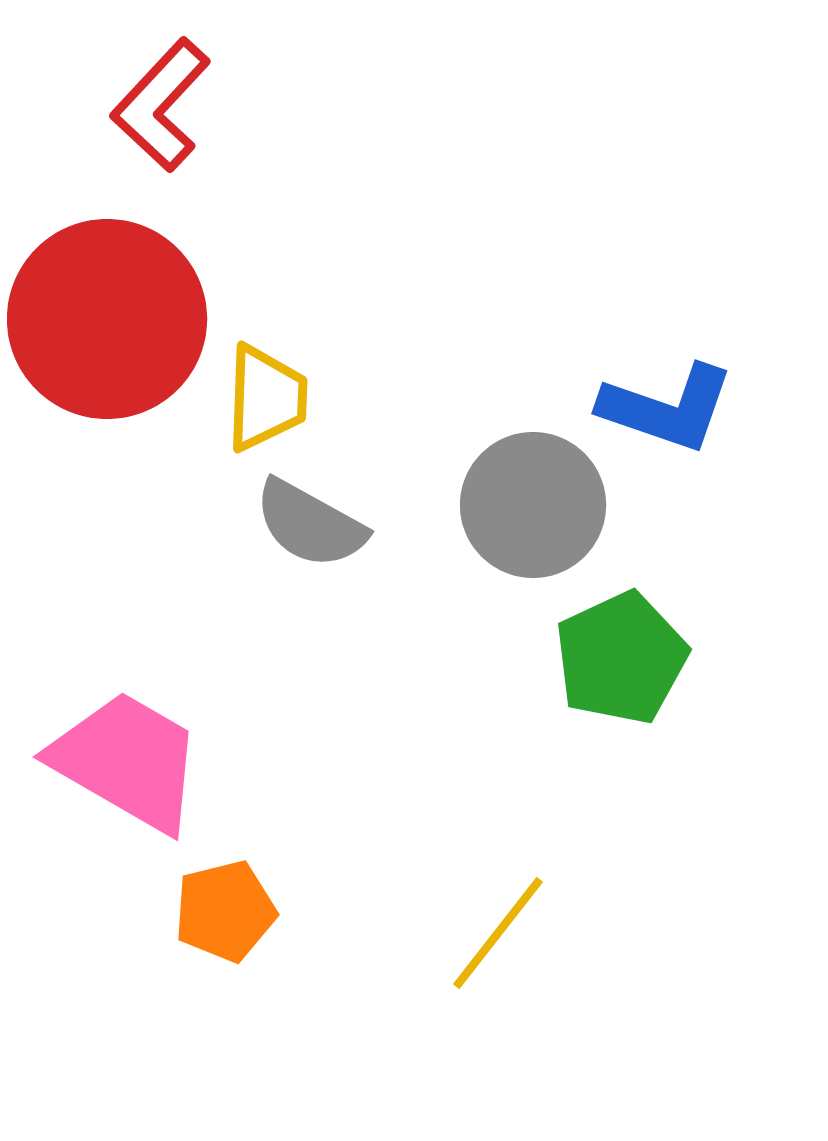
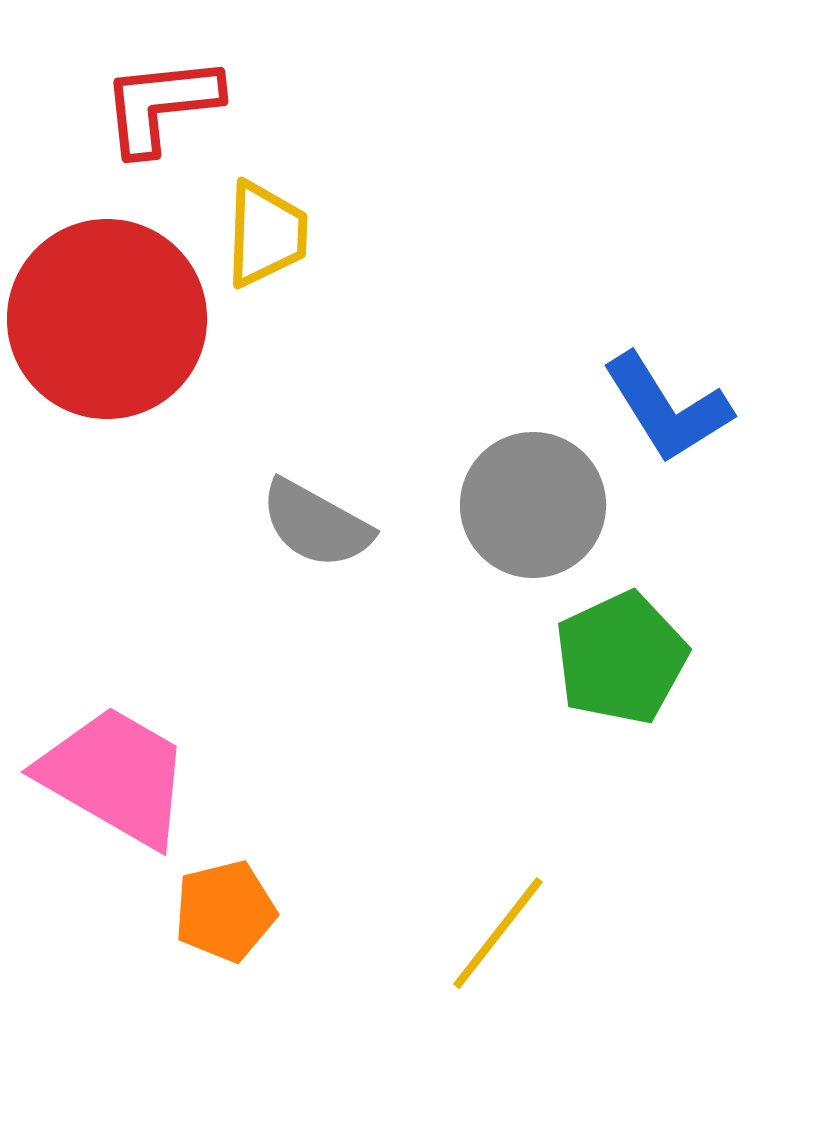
red L-shape: rotated 41 degrees clockwise
yellow trapezoid: moved 164 px up
blue L-shape: rotated 39 degrees clockwise
gray semicircle: moved 6 px right
pink trapezoid: moved 12 px left, 15 px down
